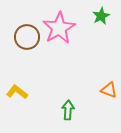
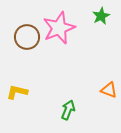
pink star: rotated 8 degrees clockwise
yellow L-shape: rotated 25 degrees counterclockwise
green arrow: rotated 18 degrees clockwise
